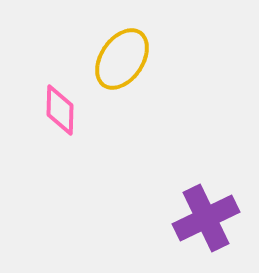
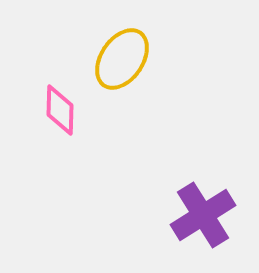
purple cross: moved 3 px left, 3 px up; rotated 6 degrees counterclockwise
